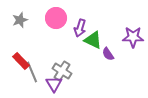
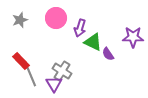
green triangle: moved 2 px down
gray line: moved 1 px left, 4 px down
